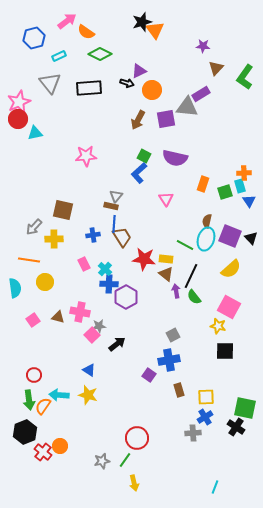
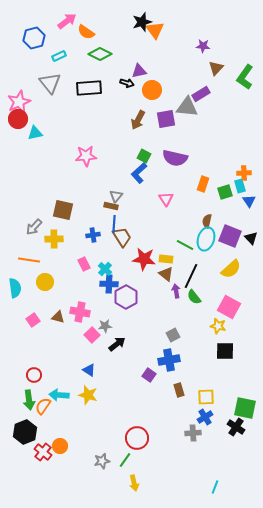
purple triangle at (139, 71): rotated 14 degrees clockwise
gray star at (99, 326): moved 6 px right
